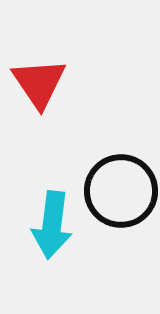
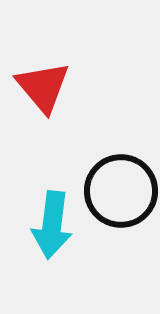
red triangle: moved 4 px right, 4 px down; rotated 6 degrees counterclockwise
